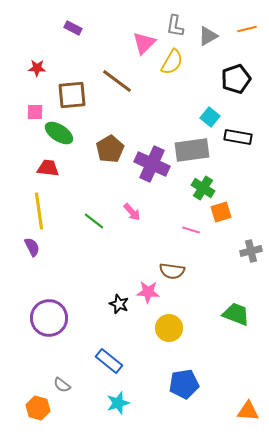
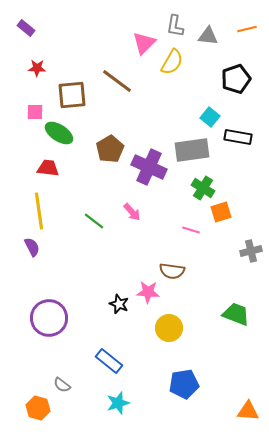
purple rectangle: moved 47 px left; rotated 12 degrees clockwise
gray triangle: rotated 35 degrees clockwise
purple cross: moved 3 px left, 3 px down
